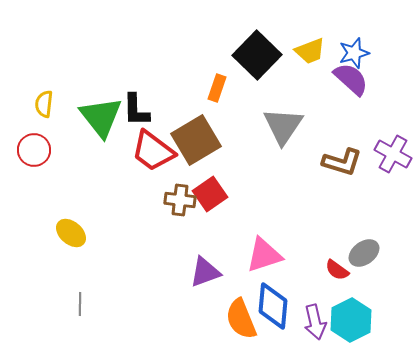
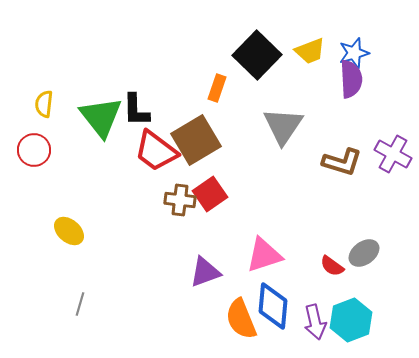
purple semicircle: rotated 45 degrees clockwise
red trapezoid: moved 3 px right
yellow ellipse: moved 2 px left, 2 px up
red semicircle: moved 5 px left, 4 px up
gray line: rotated 15 degrees clockwise
cyan hexagon: rotated 6 degrees clockwise
